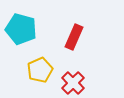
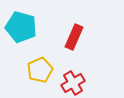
cyan pentagon: moved 2 px up
red cross: rotated 15 degrees clockwise
